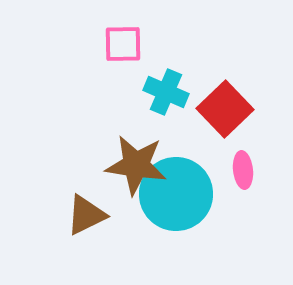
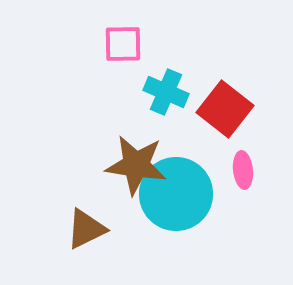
red square: rotated 8 degrees counterclockwise
brown triangle: moved 14 px down
